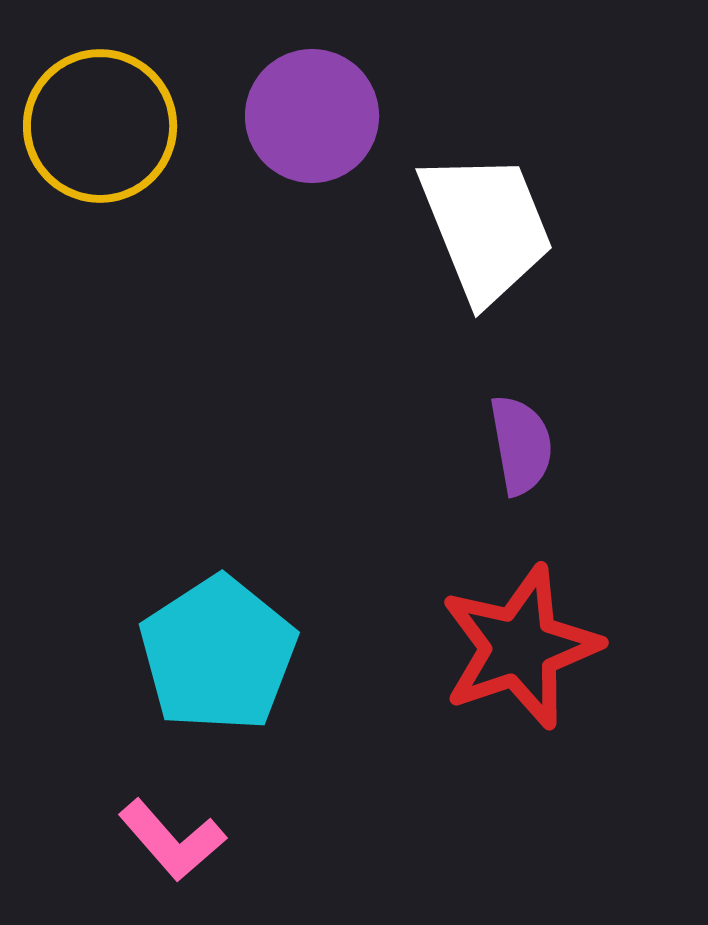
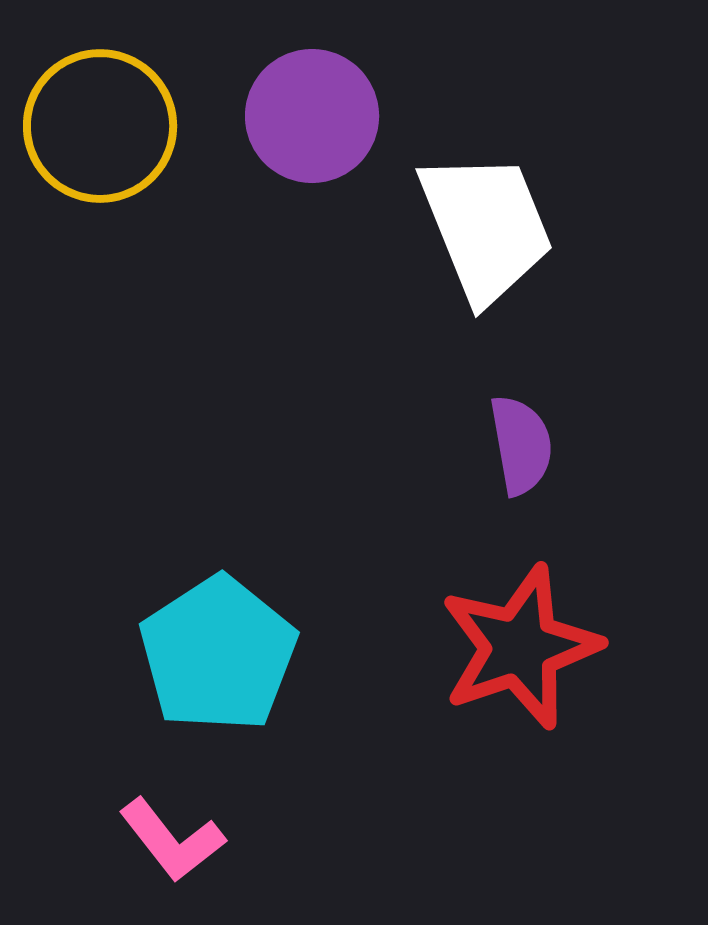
pink L-shape: rotated 3 degrees clockwise
